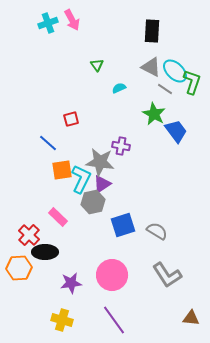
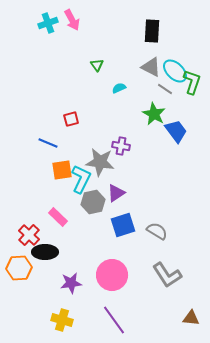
blue line: rotated 18 degrees counterclockwise
purple triangle: moved 14 px right, 9 px down
